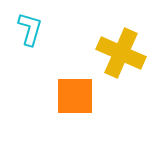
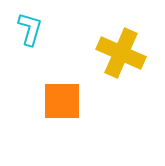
orange square: moved 13 px left, 5 px down
